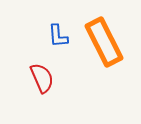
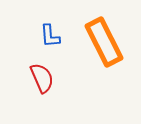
blue L-shape: moved 8 px left
